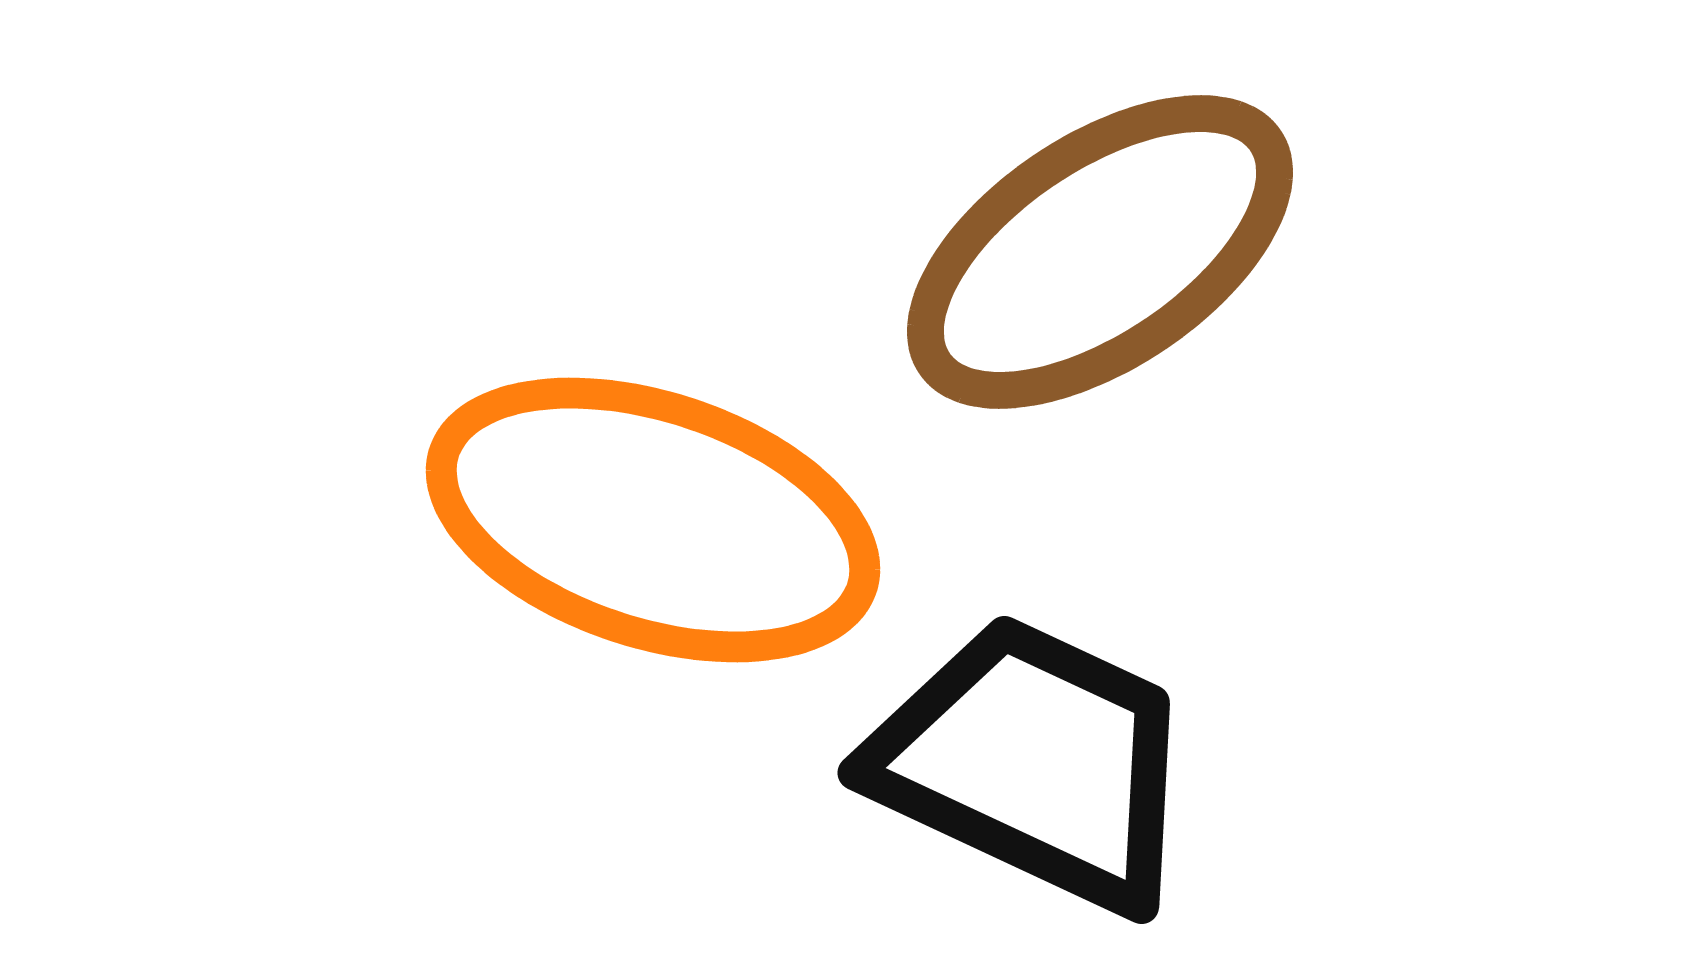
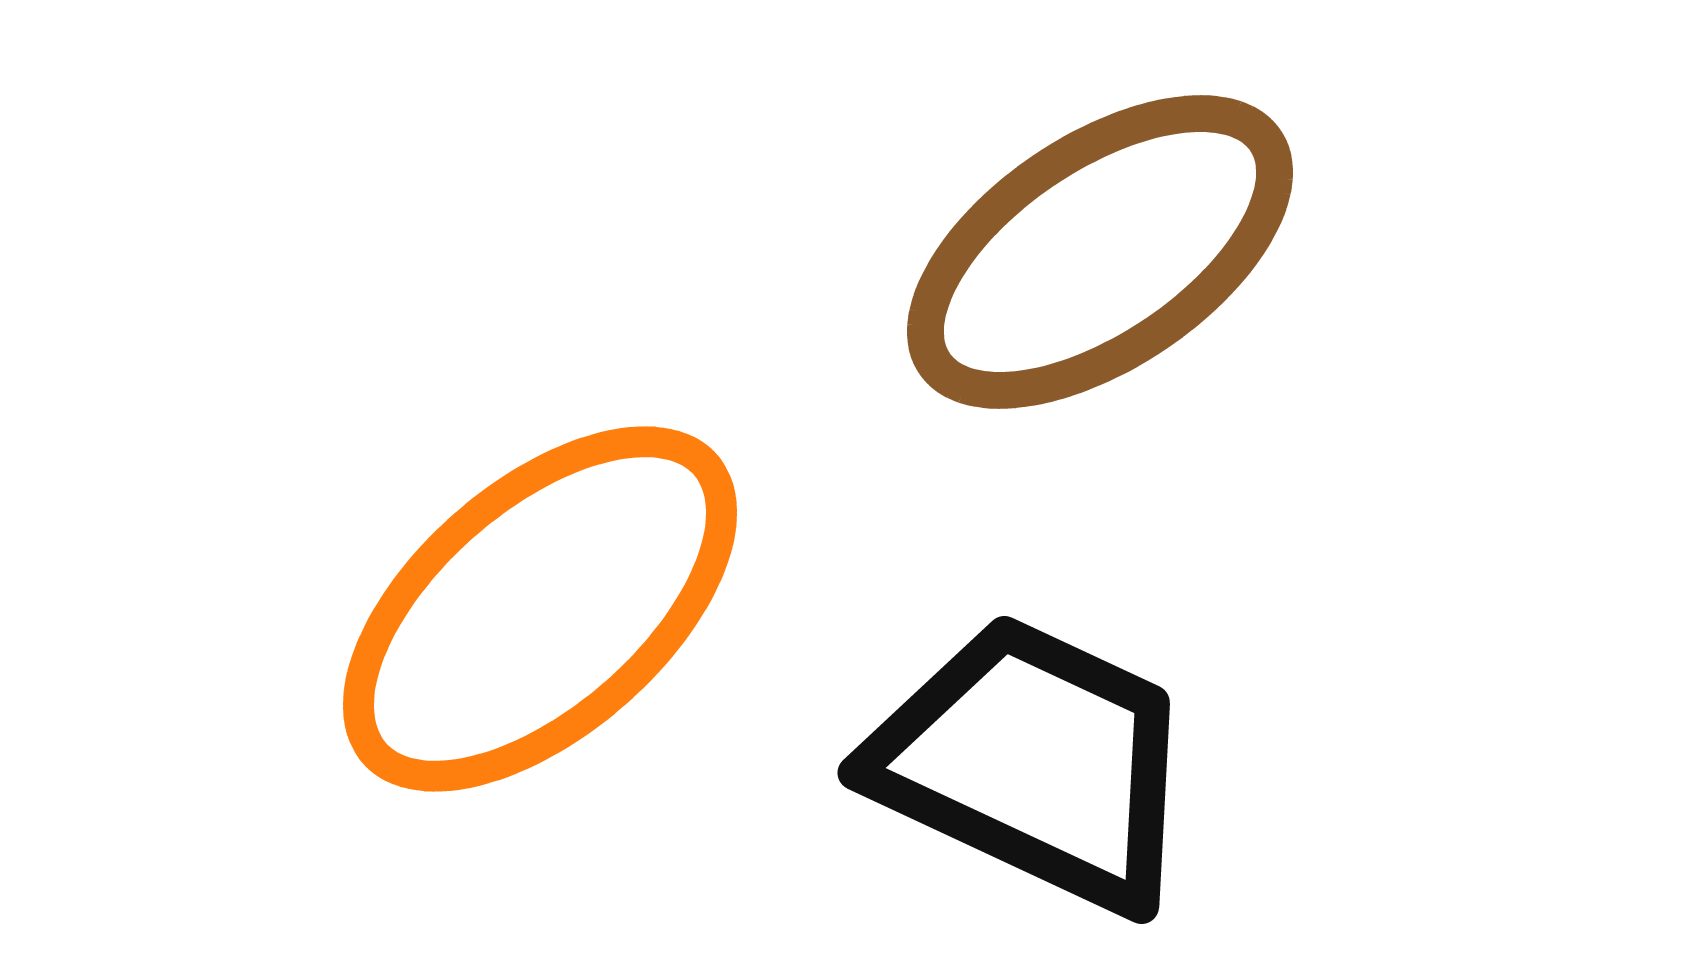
orange ellipse: moved 113 px left, 89 px down; rotated 59 degrees counterclockwise
